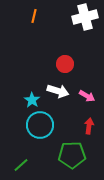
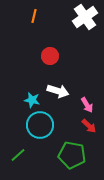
white cross: rotated 20 degrees counterclockwise
red circle: moved 15 px left, 8 px up
pink arrow: moved 9 px down; rotated 28 degrees clockwise
cyan star: rotated 21 degrees counterclockwise
red arrow: rotated 126 degrees clockwise
green pentagon: rotated 12 degrees clockwise
green line: moved 3 px left, 10 px up
